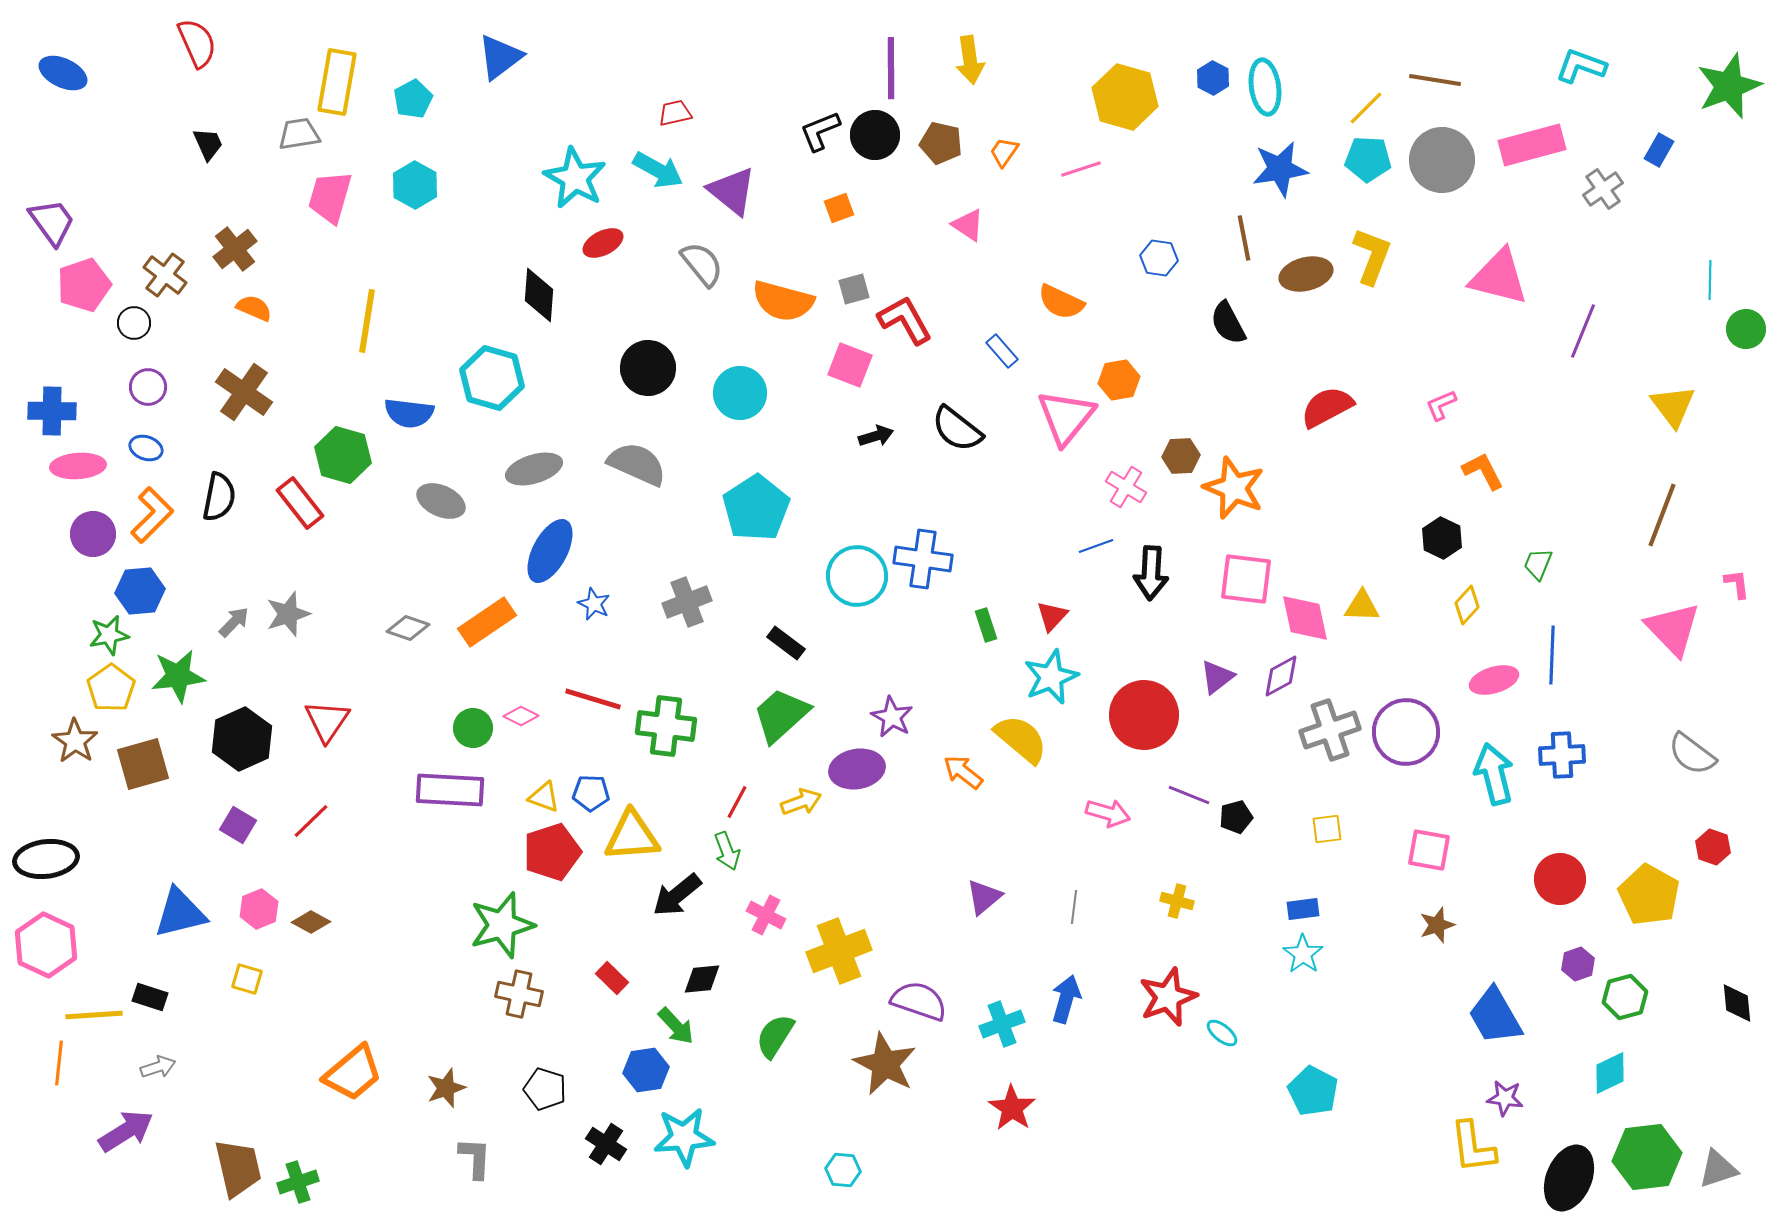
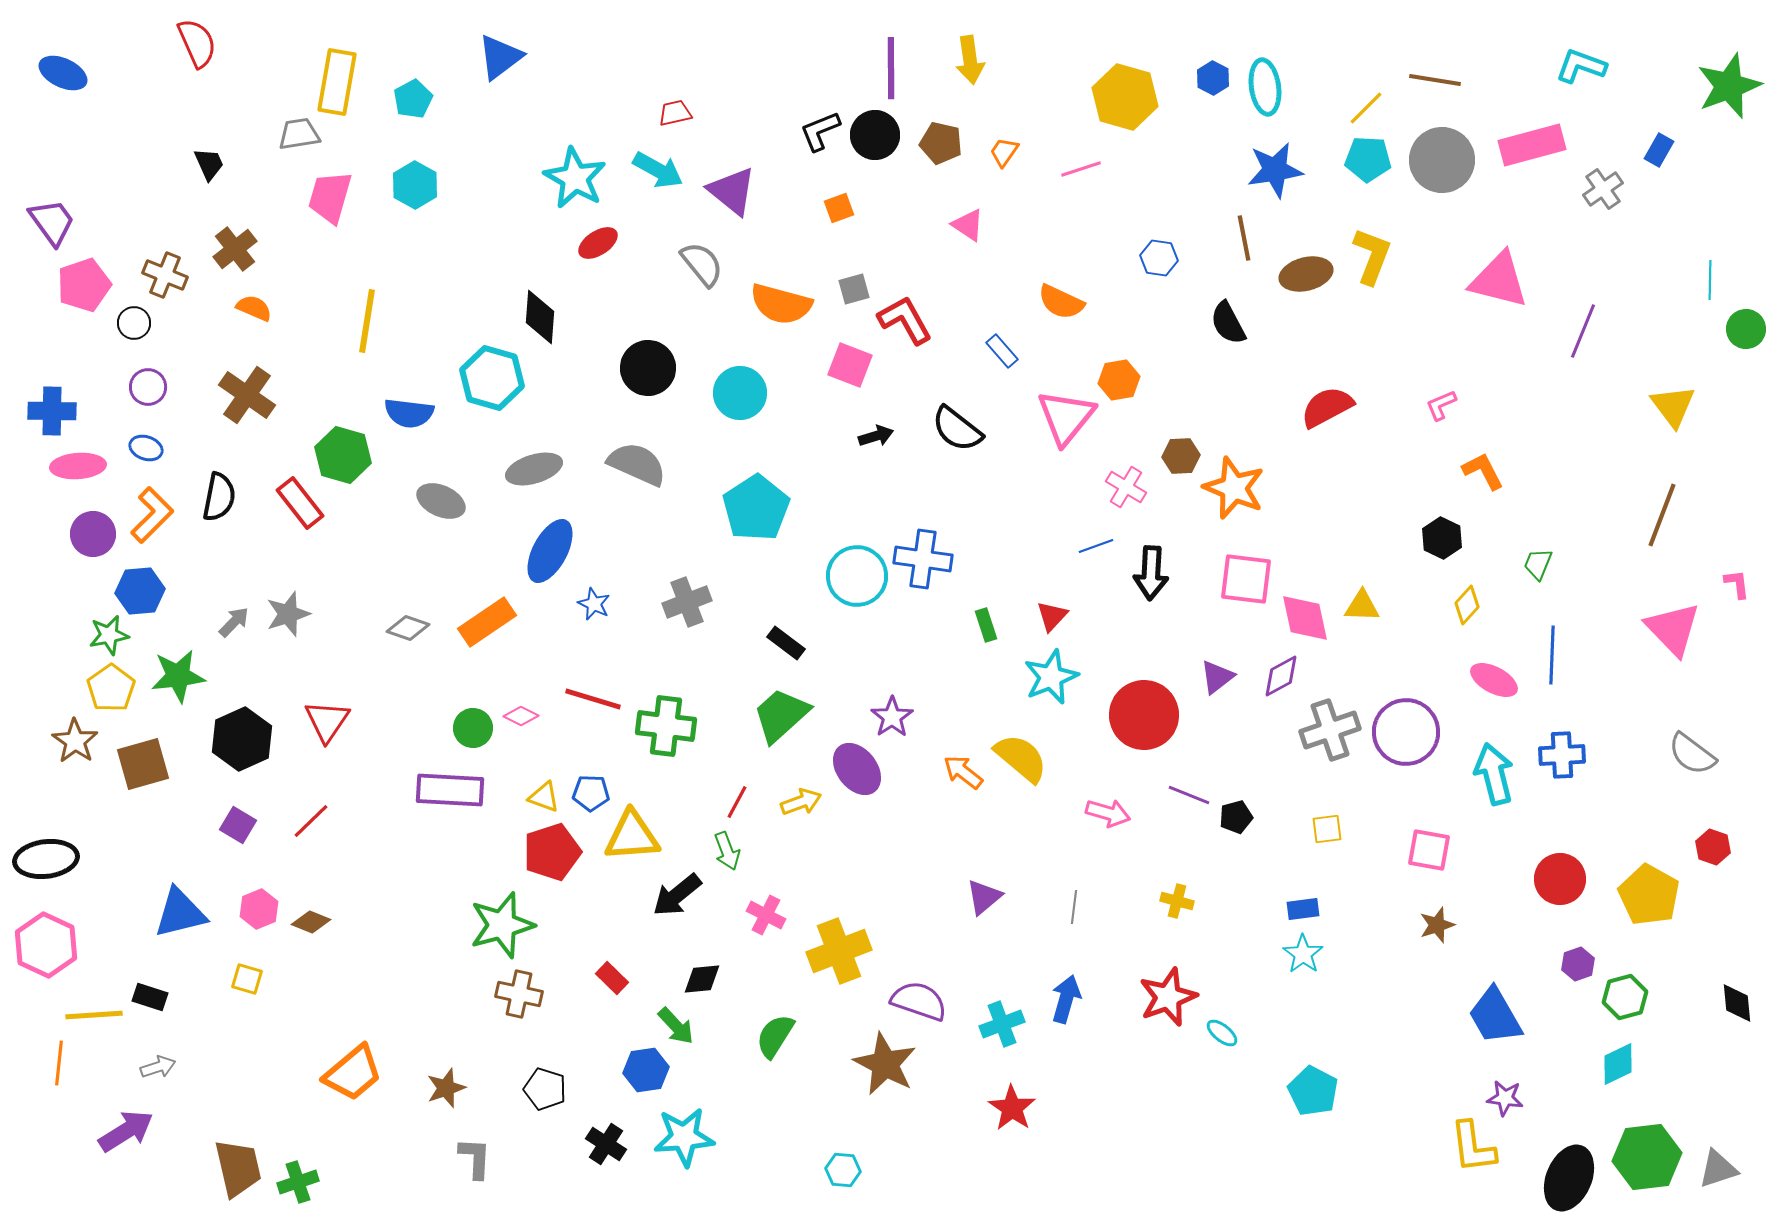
black trapezoid at (208, 144): moved 1 px right, 20 px down
blue star at (1280, 169): moved 5 px left, 1 px down
red ellipse at (603, 243): moved 5 px left; rotated 6 degrees counterclockwise
brown cross at (165, 275): rotated 15 degrees counterclockwise
pink triangle at (1499, 277): moved 3 px down
black diamond at (539, 295): moved 1 px right, 22 px down
orange semicircle at (783, 301): moved 2 px left, 3 px down
brown cross at (244, 392): moved 3 px right, 3 px down
pink ellipse at (1494, 680): rotated 45 degrees clockwise
purple star at (892, 717): rotated 9 degrees clockwise
yellow semicircle at (1021, 739): moved 19 px down
purple ellipse at (857, 769): rotated 62 degrees clockwise
brown diamond at (311, 922): rotated 6 degrees counterclockwise
cyan diamond at (1610, 1073): moved 8 px right, 9 px up
